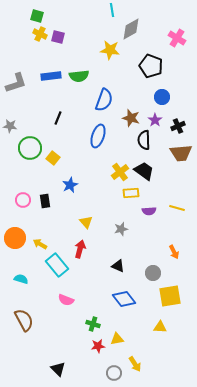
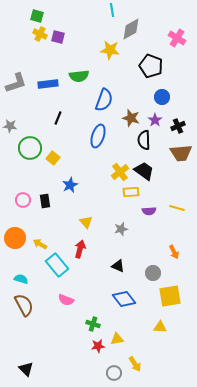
blue rectangle at (51, 76): moved 3 px left, 8 px down
yellow rectangle at (131, 193): moved 1 px up
brown semicircle at (24, 320): moved 15 px up
black triangle at (58, 369): moved 32 px left
